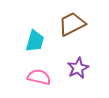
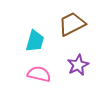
purple star: moved 3 px up
pink semicircle: moved 3 px up
